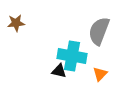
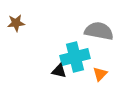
gray semicircle: rotated 80 degrees clockwise
cyan cross: moved 3 px right, 1 px down; rotated 24 degrees counterclockwise
